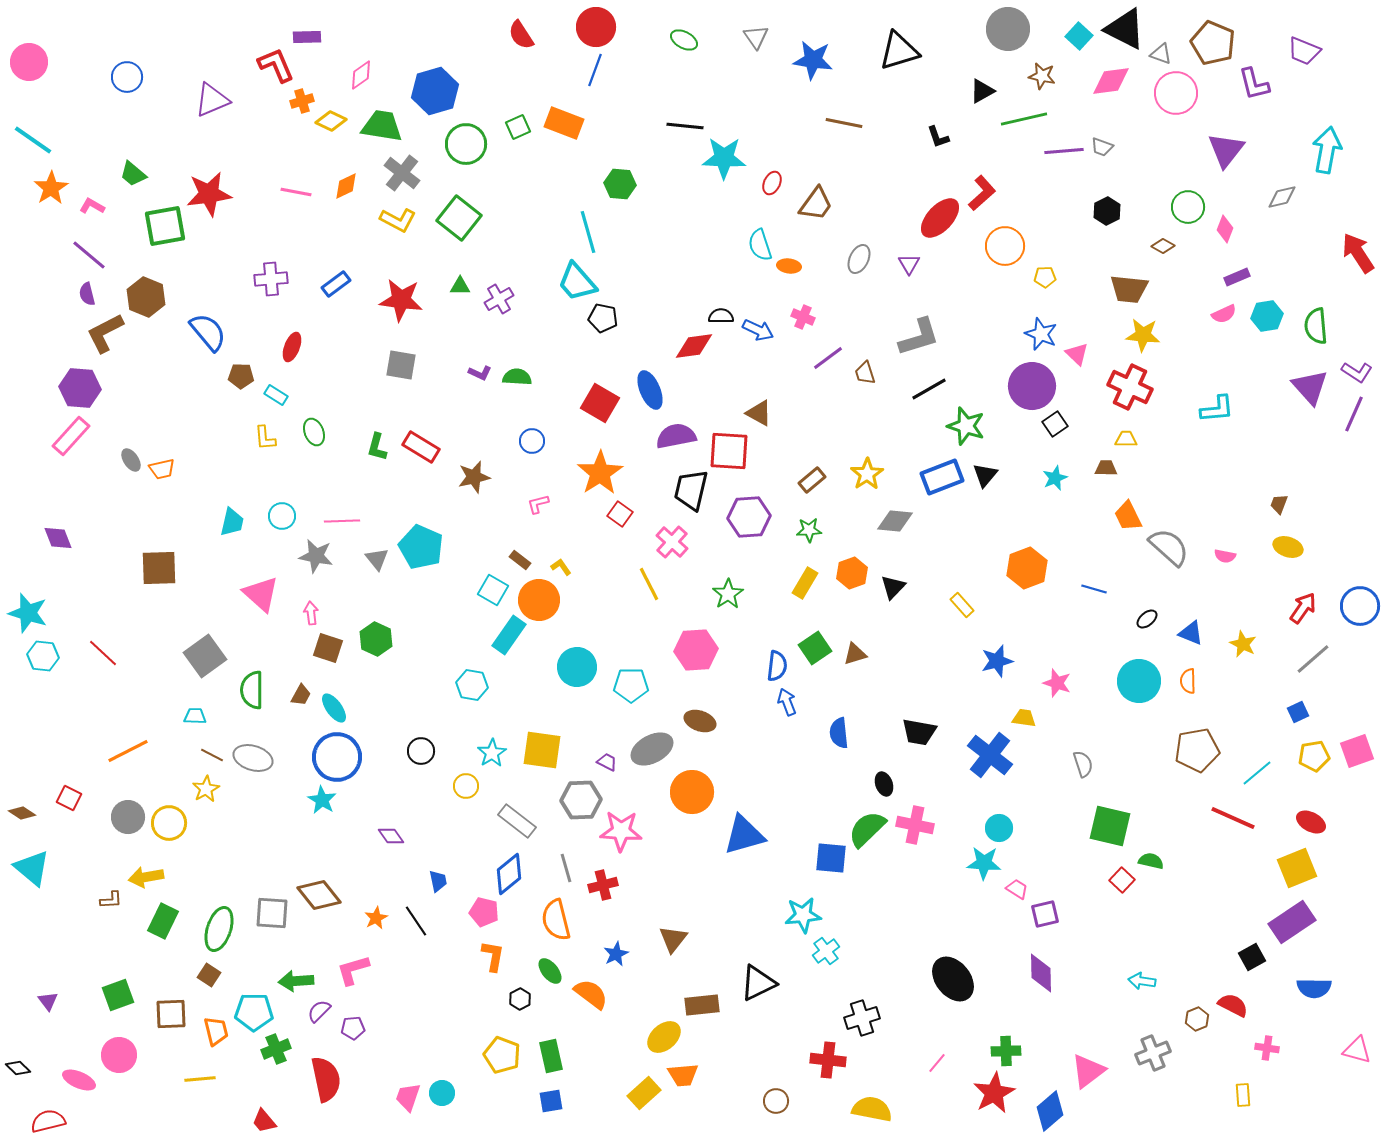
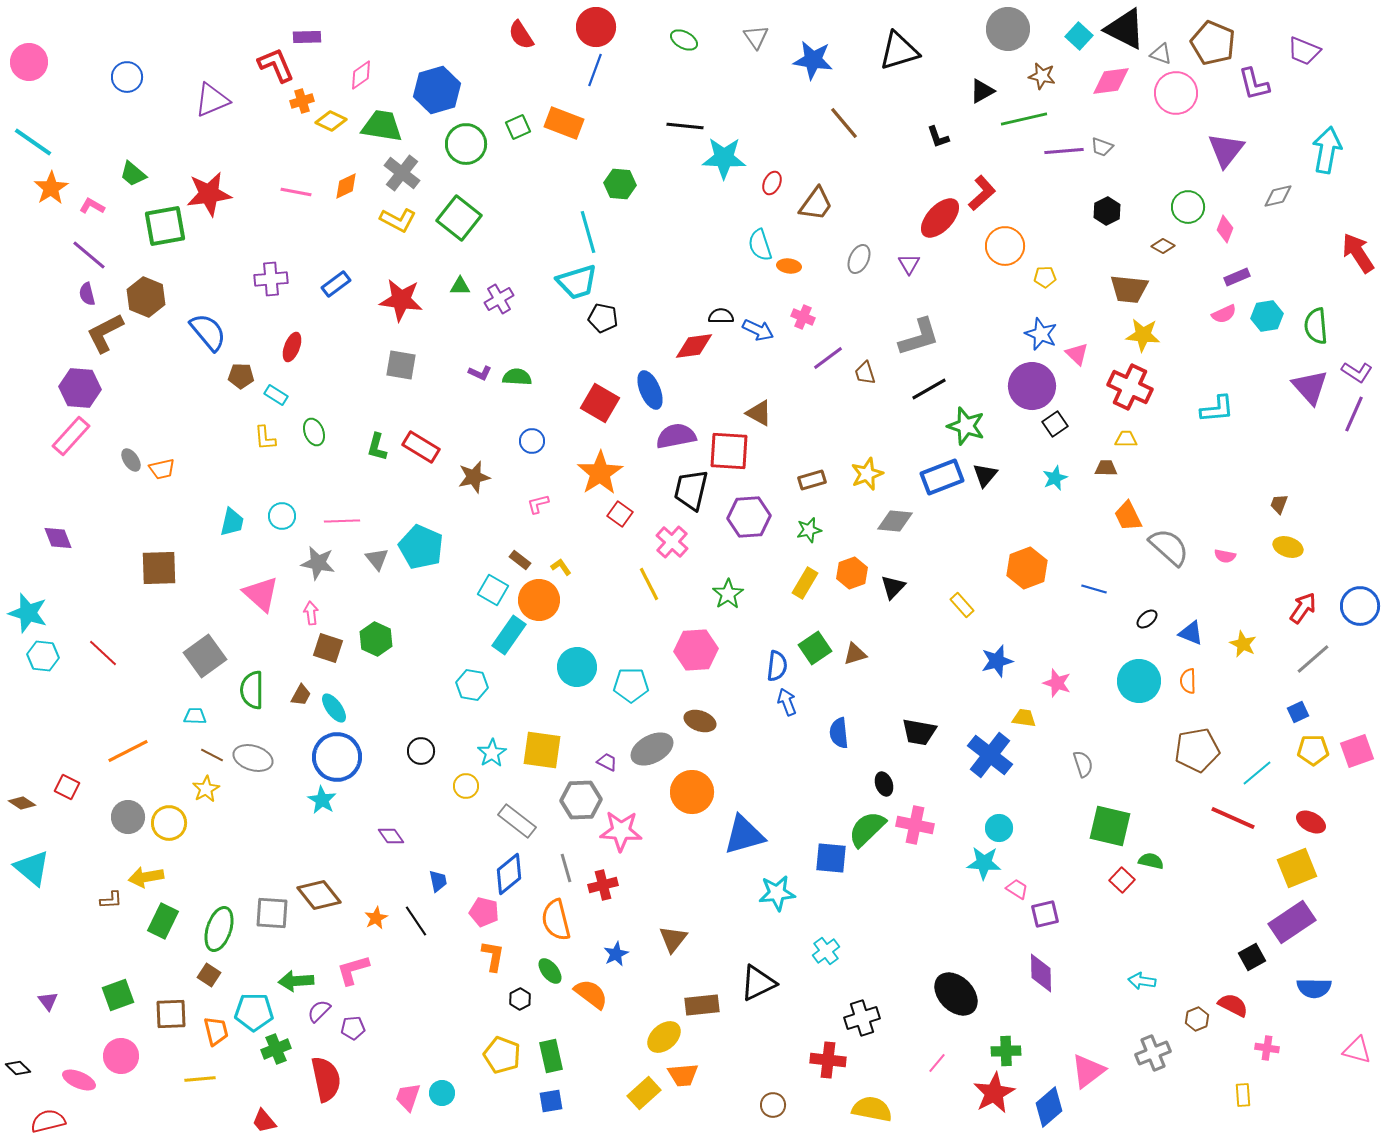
blue hexagon at (435, 91): moved 2 px right, 1 px up
brown line at (844, 123): rotated 39 degrees clockwise
cyan line at (33, 140): moved 2 px down
gray diamond at (1282, 197): moved 4 px left, 1 px up
cyan trapezoid at (577, 282): rotated 66 degrees counterclockwise
yellow star at (867, 474): rotated 12 degrees clockwise
brown rectangle at (812, 480): rotated 24 degrees clockwise
green star at (809, 530): rotated 10 degrees counterclockwise
gray star at (316, 556): moved 2 px right, 7 px down
yellow pentagon at (1314, 756): moved 1 px left, 6 px up; rotated 8 degrees clockwise
red square at (69, 798): moved 2 px left, 11 px up
brown diamond at (22, 813): moved 10 px up
cyan star at (803, 915): moved 26 px left, 22 px up
black ellipse at (953, 979): moved 3 px right, 15 px down; rotated 6 degrees counterclockwise
pink circle at (119, 1055): moved 2 px right, 1 px down
brown circle at (776, 1101): moved 3 px left, 4 px down
blue diamond at (1050, 1111): moved 1 px left, 4 px up
